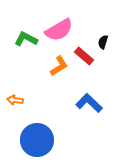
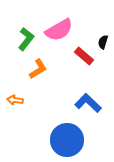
green L-shape: rotated 100 degrees clockwise
orange L-shape: moved 21 px left, 3 px down
blue L-shape: moved 1 px left
blue circle: moved 30 px right
